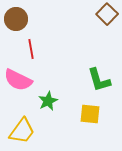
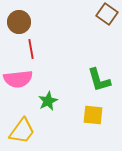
brown square: rotated 10 degrees counterclockwise
brown circle: moved 3 px right, 3 px down
pink semicircle: moved 1 px up; rotated 32 degrees counterclockwise
yellow square: moved 3 px right, 1 px down
